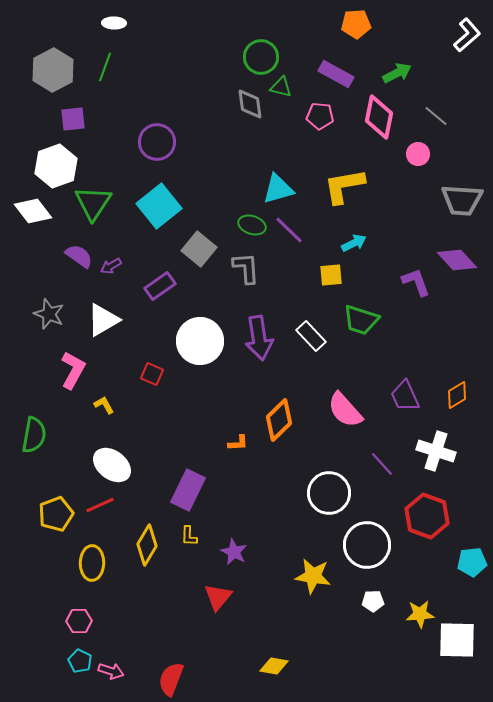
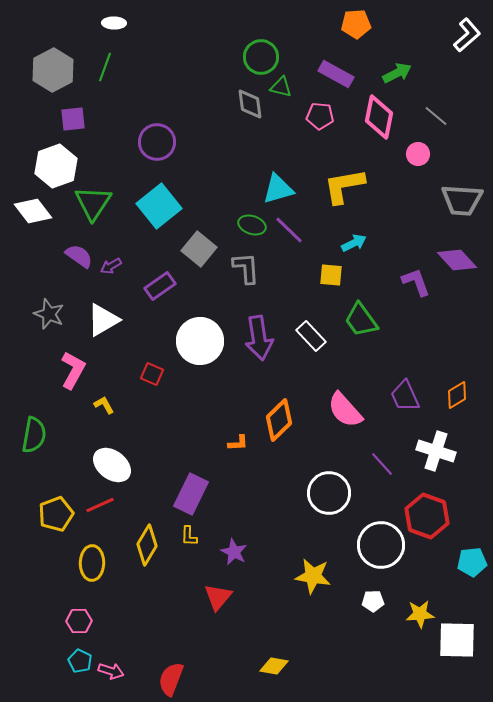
yellow square at (331, 275): rotated 10 degrees clockwise
green trapezoid at (361, 320): rotated 36 degrees clockwise
purple rectangle at (188, 490): moved 3 px right, 4 px down
white circle at (367, 545): moved 14 px right
